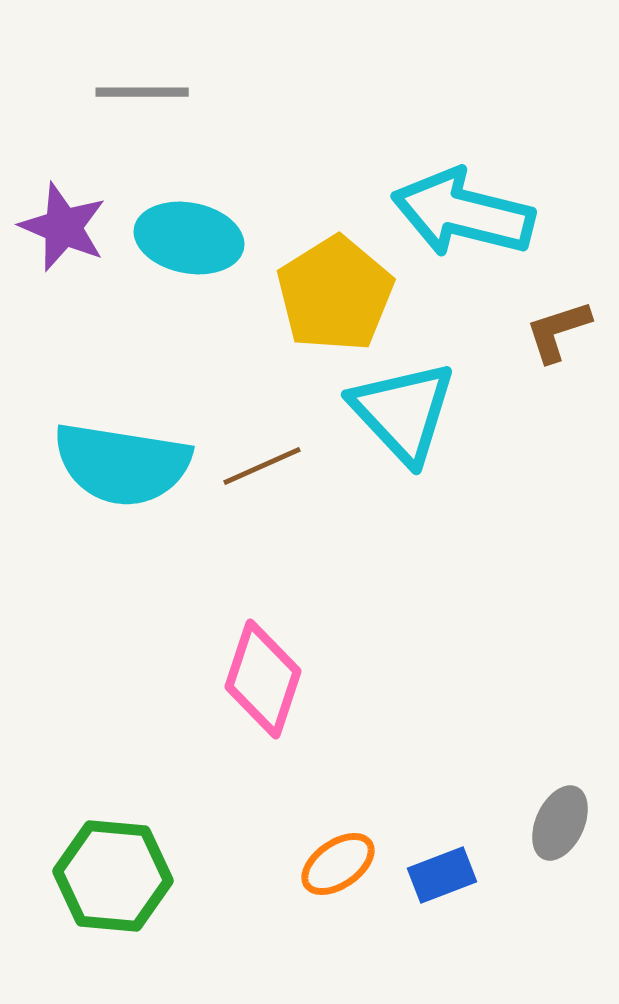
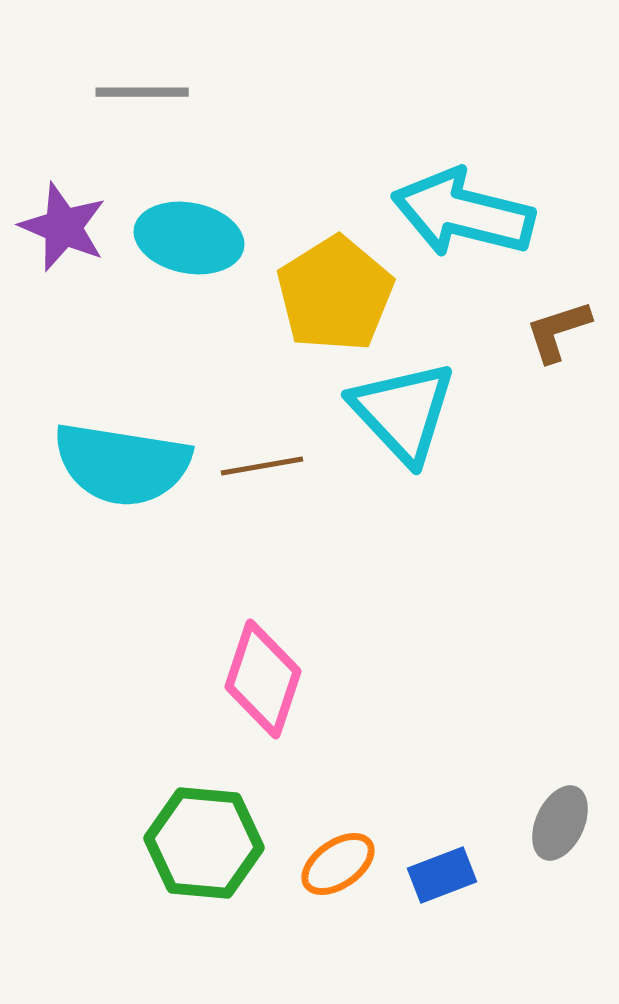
brown line: rotated 14 degrees clockwise
green hexagon: moved 91 px right, 33 px up
